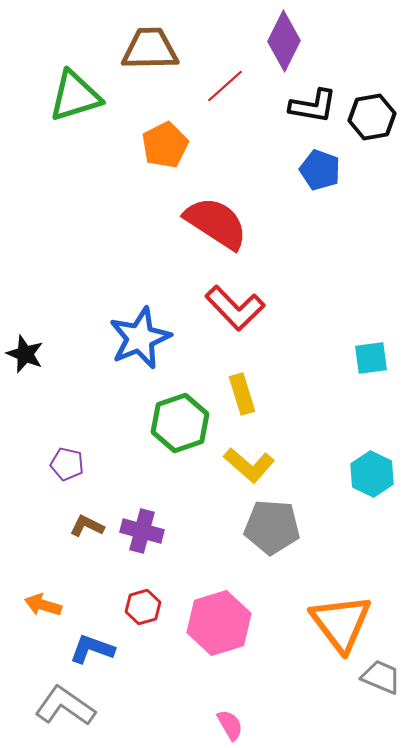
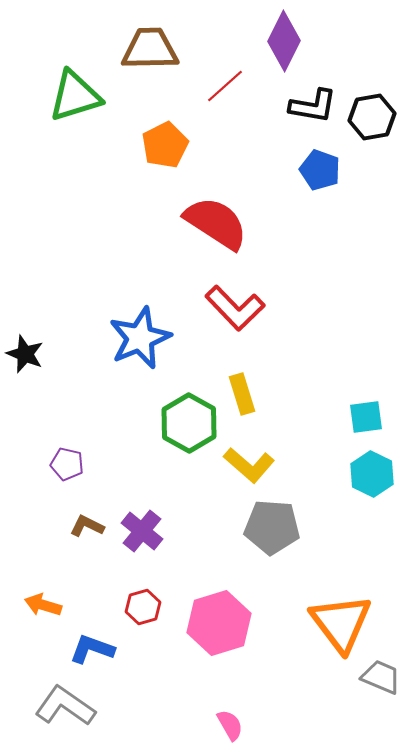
cyan square: moved 5 px left, 59 px down
green hexagon: moved 9 px right; rotated 12 degrees counterclockwise
purple cross: rotated 24 degrees clockwise
